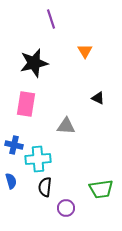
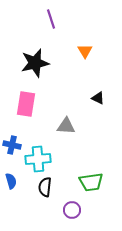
black star: moved 1 px right
blue cross: moved 2 px left
green trapezoid: moved 10 px left, 7 px up
purple circle: moved 6 px right, 2 px down
